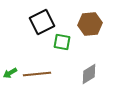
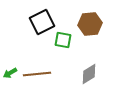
green square: moved 1 px right, 2 px up
